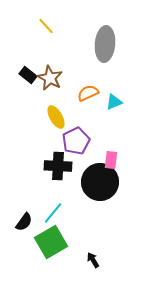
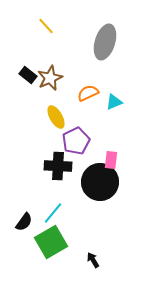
gray ellipse: moved 2 px up; rotated 12 degrees clockwise
brown star: rotated 20 degrees clockwise
